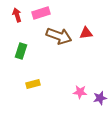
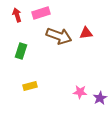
yellow rectangle: moved 3 px left, 2 px down
purple star: rotated 16 degrees counterclockwise
